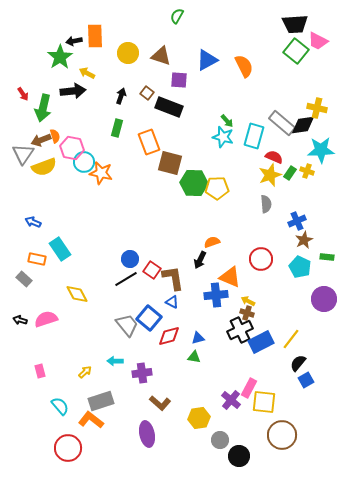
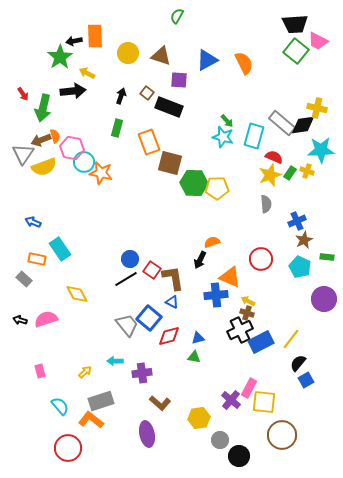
orange semicircle at (244, 66): moved 3 px up
